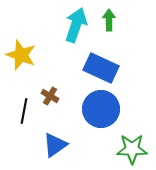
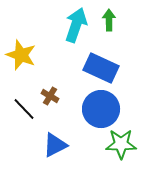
black line: moved 2 px up; rotated 55 degrees counterclockwise
blue triangle: rotated 8 degrees clockwise
green star: moved 11 px left, 5 px up
